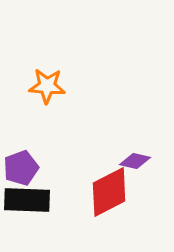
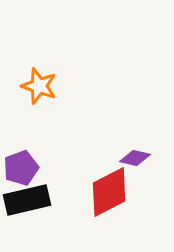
orange star: moved 8 px left; rotated 15 degrees clockwise
purple diamond: moved 3 px up
black rectangle: rotated 15 degrees counterclockwise
